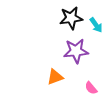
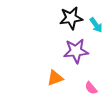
orange triangle: moved 1 px down
